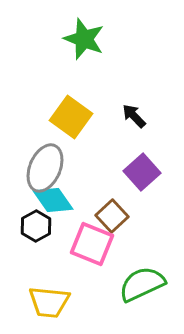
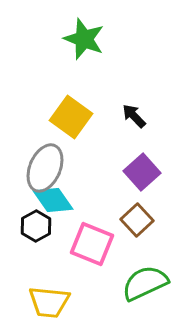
brown square: moved 25 px right, 4 px down
green semicircle: moved 3 px right, 1 px up
